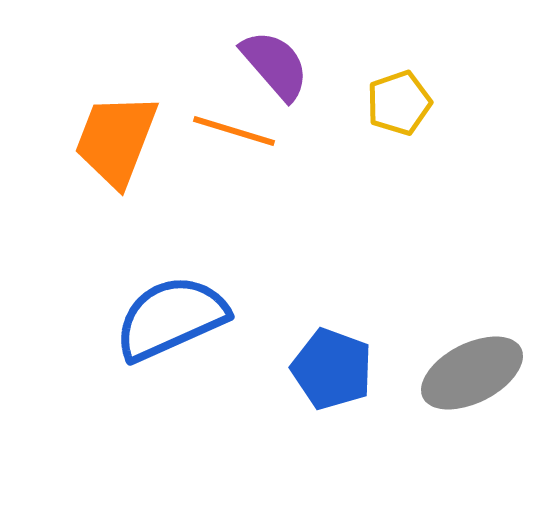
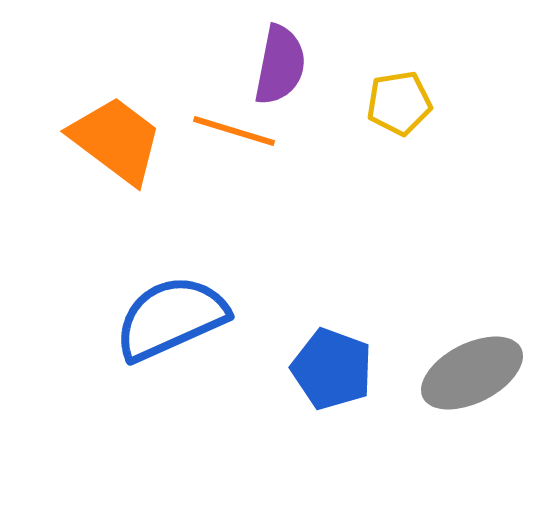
purple semicircle: moved 5 px right; rotated 52 degrees clockwise
yellow pentagon: rotated 10 degrees clockwise
orange trapezoid: rotated 106 degrees clockwise
